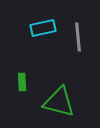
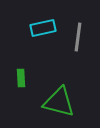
gray line: rotated 12 degrees clockwise
green rectangle: moved 1 px left, 4 px up
